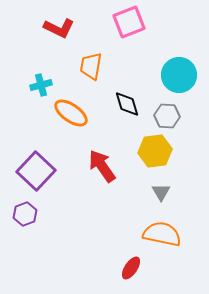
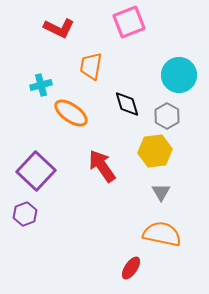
gray hexagon: rotated 25 degrees clockwise
